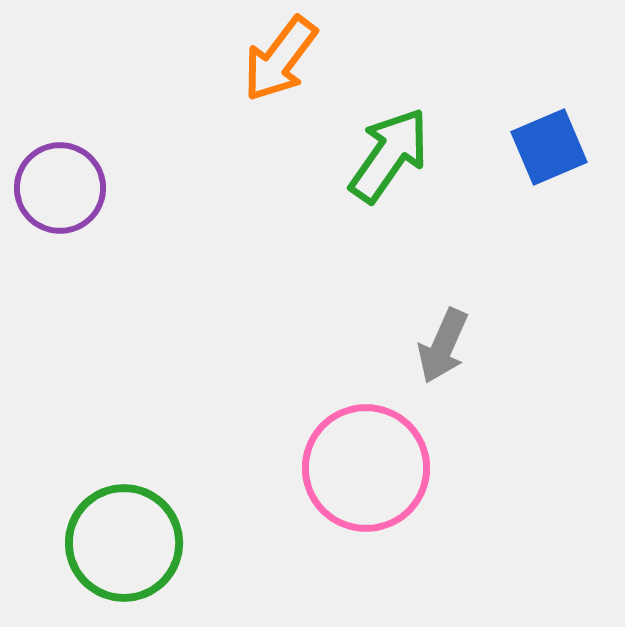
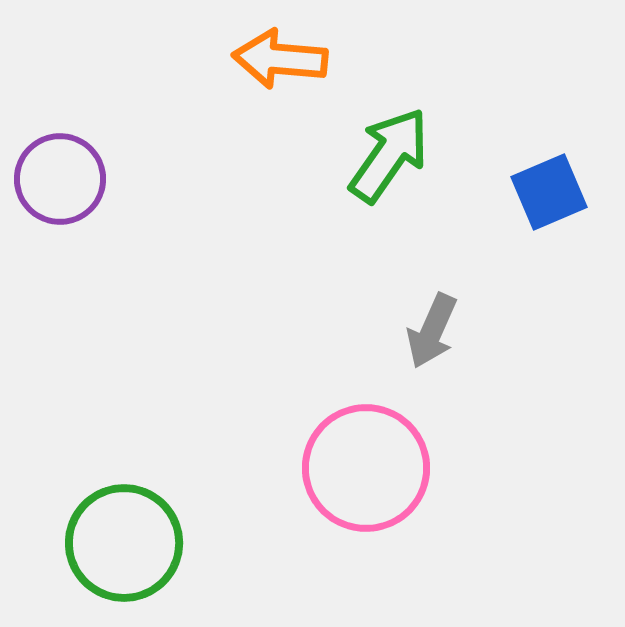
orange arrow: rotated 58 degrees clockwise
blue square: moved 45 px down
purple circle: moved 9 px up
gray arrow: moved 11 px left, 15 px up
